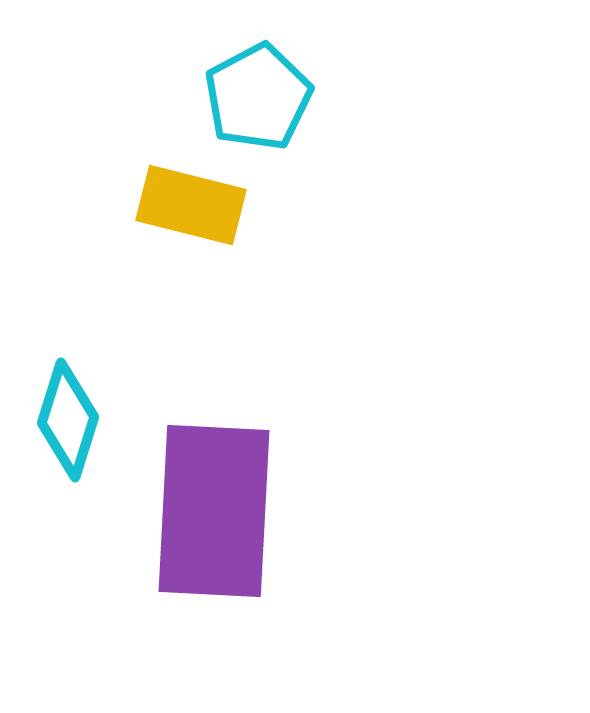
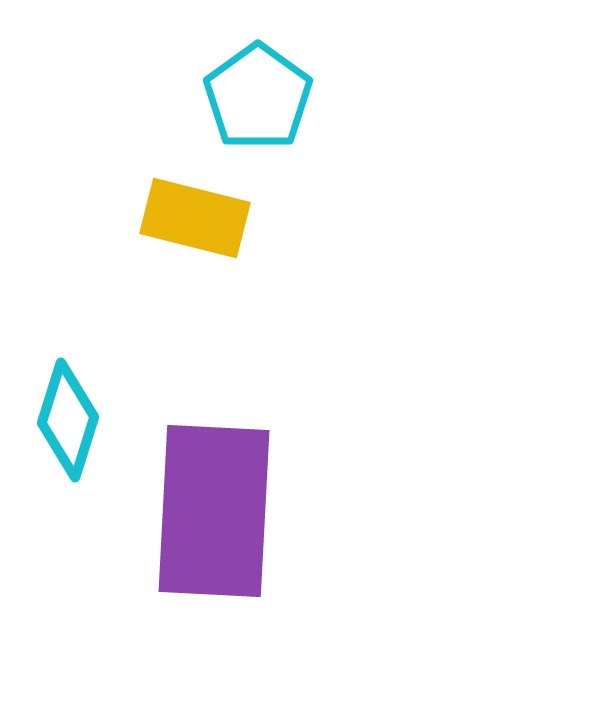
cyan pentagon: rotated 8 degrees counterclockwise
yellow rectangle: moved 4 px right, 13 px down
